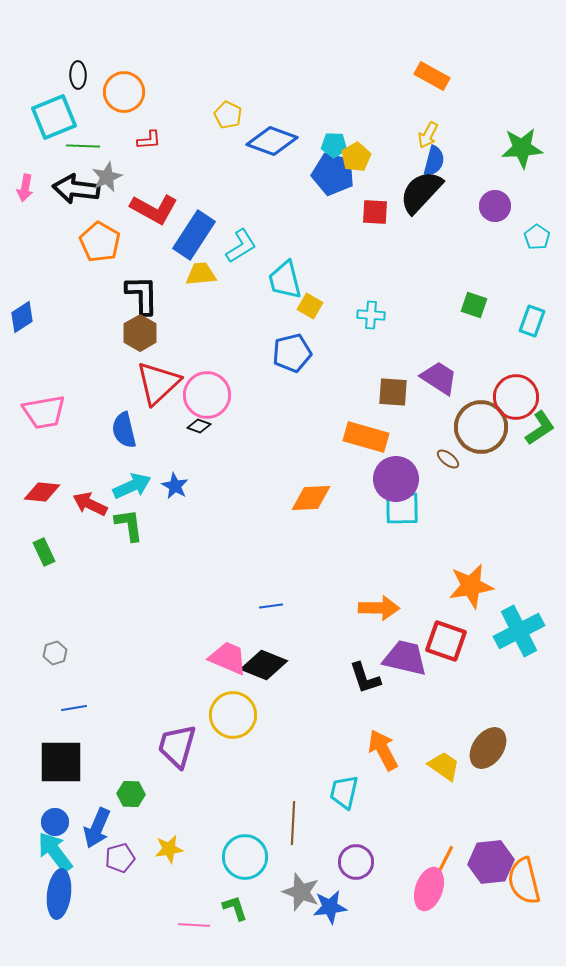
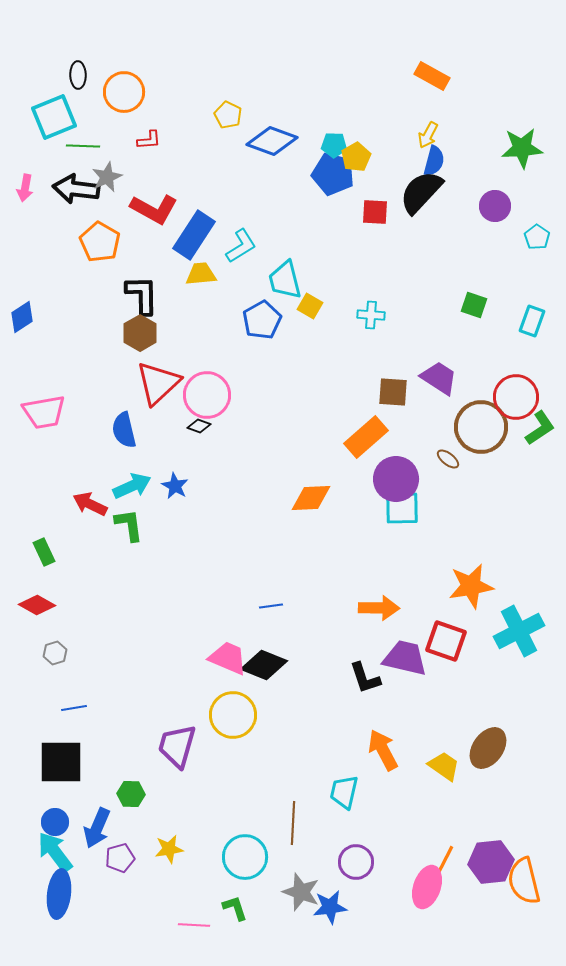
blue pentagon at (292, 353): moved 30 px left, 33 px up; rotated 15 degrees counterclockwise
orange rectangle at (366, 437): rotated 57 degrees counterclockwise
red diamond at (42, 492): moved 5 px left, 113 px down; rotated 24 degrees clockwise
pink ellipse at (429, 889): moved 2 px left, 2 px up
